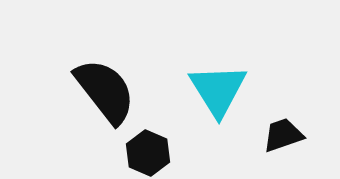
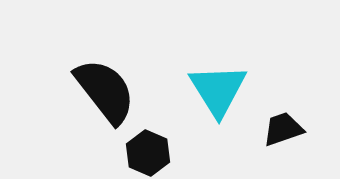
black trapezoid: moved 6 px up
